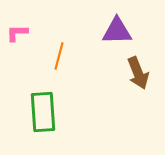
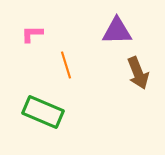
pink L-shape: moved 15 px right, 1 px down
orange line: moved 7 px right, 9 px down; rotated 32 degrees counterclockwise
green rectangle: rotated 63 degrees counterclockwise
